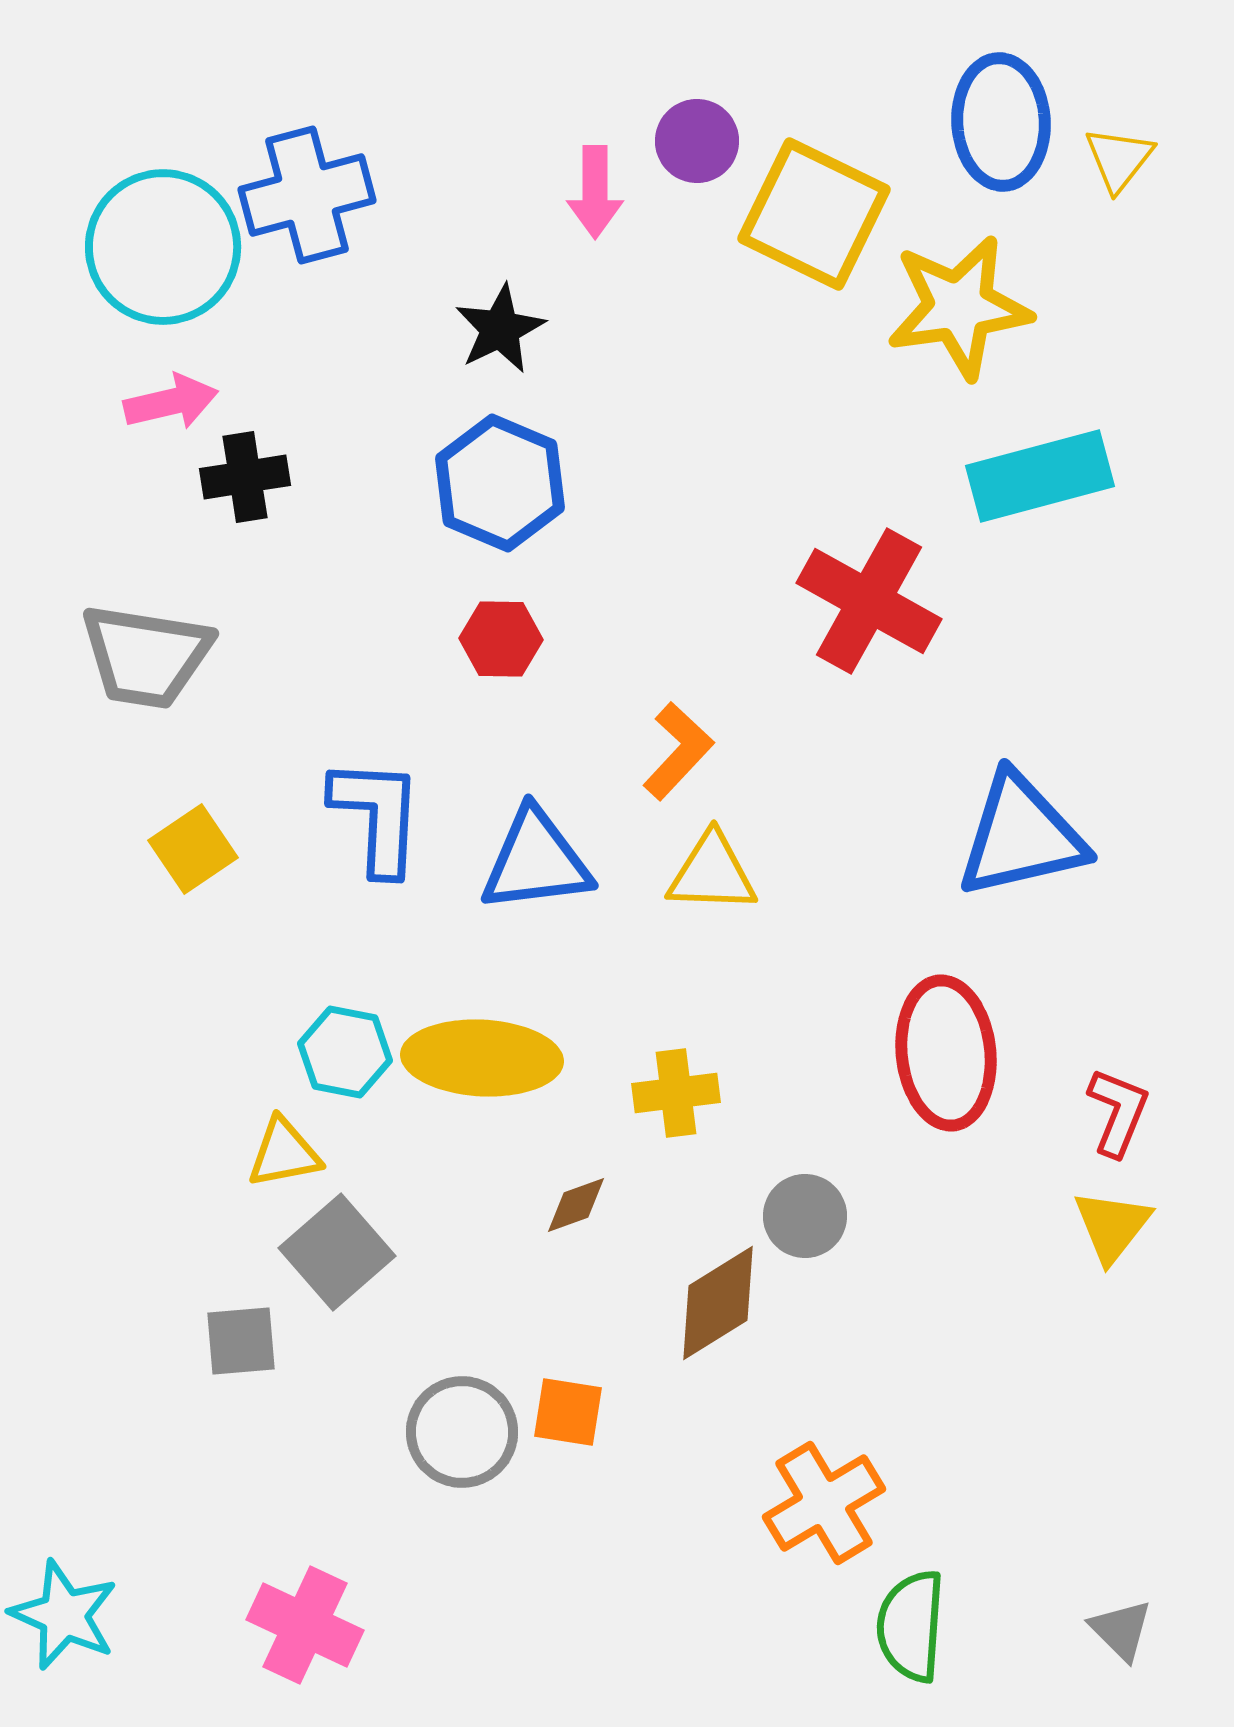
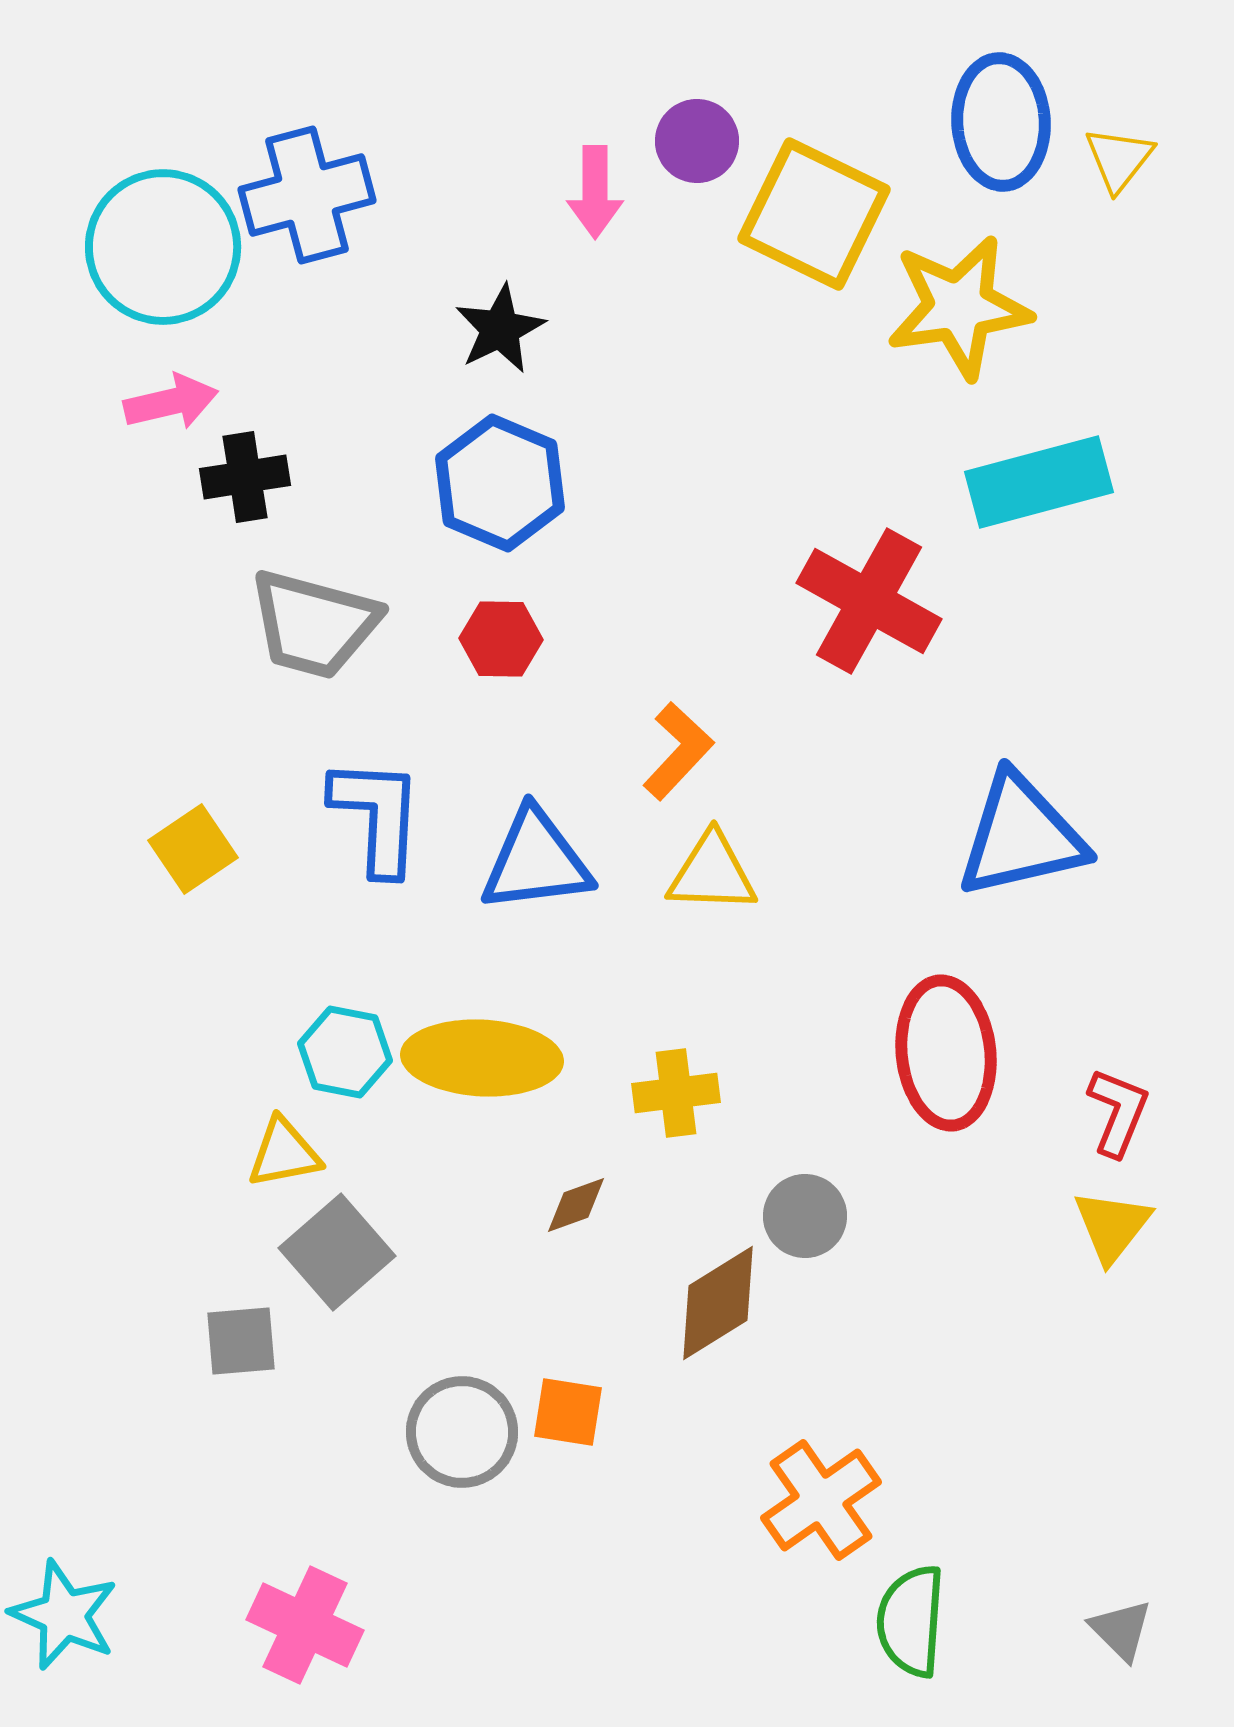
cyan rectangle at (1040, 476): moved 1 px left, 6 px down
gray trapezoid at (146, 656): moved 168 px right, 32 px up; rotated 6 degrees clockwise
orange cross at (824, 1503): moved 3 px left, 3 px up; rotated 4 degrees counterclockwise
green semicircle at (911, 1626): moved 5 px up
